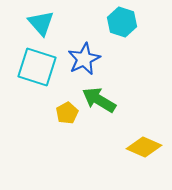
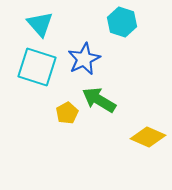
cyan triangle: moved 1 px left, 1 px down
yellow diamond: moved 4 px right, 10 px up
